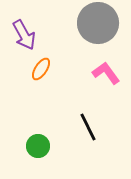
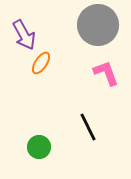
gray circle: moved 2 px down
orange ellipse: moved 6 px up
pink L-shape: rotated 16 degrees clockwise
green circle: moved 1 px right, 1 px down
